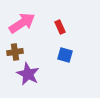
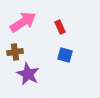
pink arrow: moved 1 px right, 1 px up
